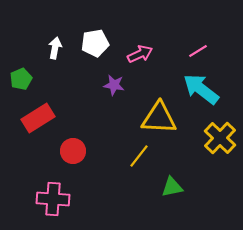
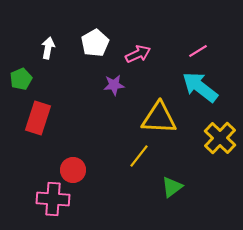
white pentagon: rotated 20 degrees counterclockwise
white arrow: moved 7 px left
pink arrow: moved 2 px left
purple star: rotated 15 degrees counterclockwise
cyan arrow: moved 1 px left, 2 px up
red rectangle: rotated 40 degrees counterclockwise
red circle: moved 19 px down
green triangle: rotated 25 degrees counterclockwise
